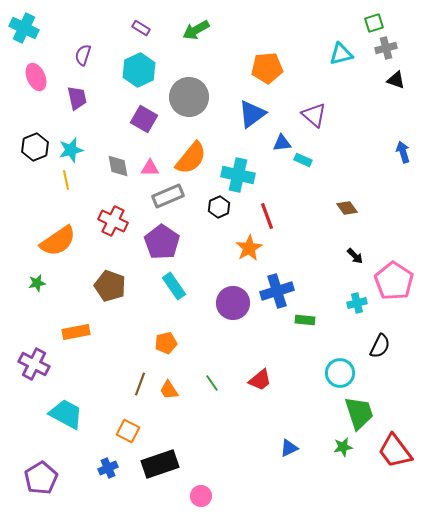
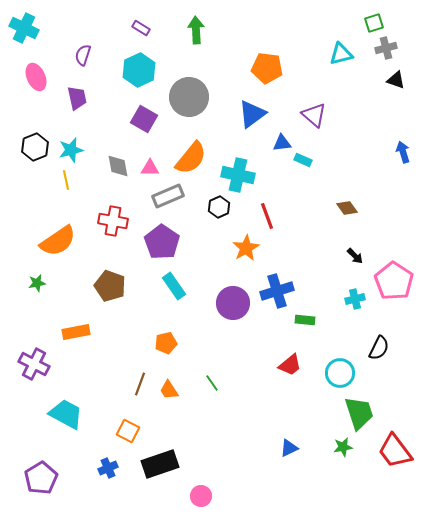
green arrow at (196, 30): rotated 116 degrees clockwise
orange pentagon at (267, 68): rotated 12 degrees clockwise
red cross at (113, 221): rotated 16 degrees counterclockwise
orange star at (249, 248): moved 3 px left
cyan cross at (357, 303): moved 2 px left, 4 px up
black semicircle at (380, 346): moved 1 px left, 2 px down
red trapezoid at (260, 380): moved 30 px right, 15 px up
